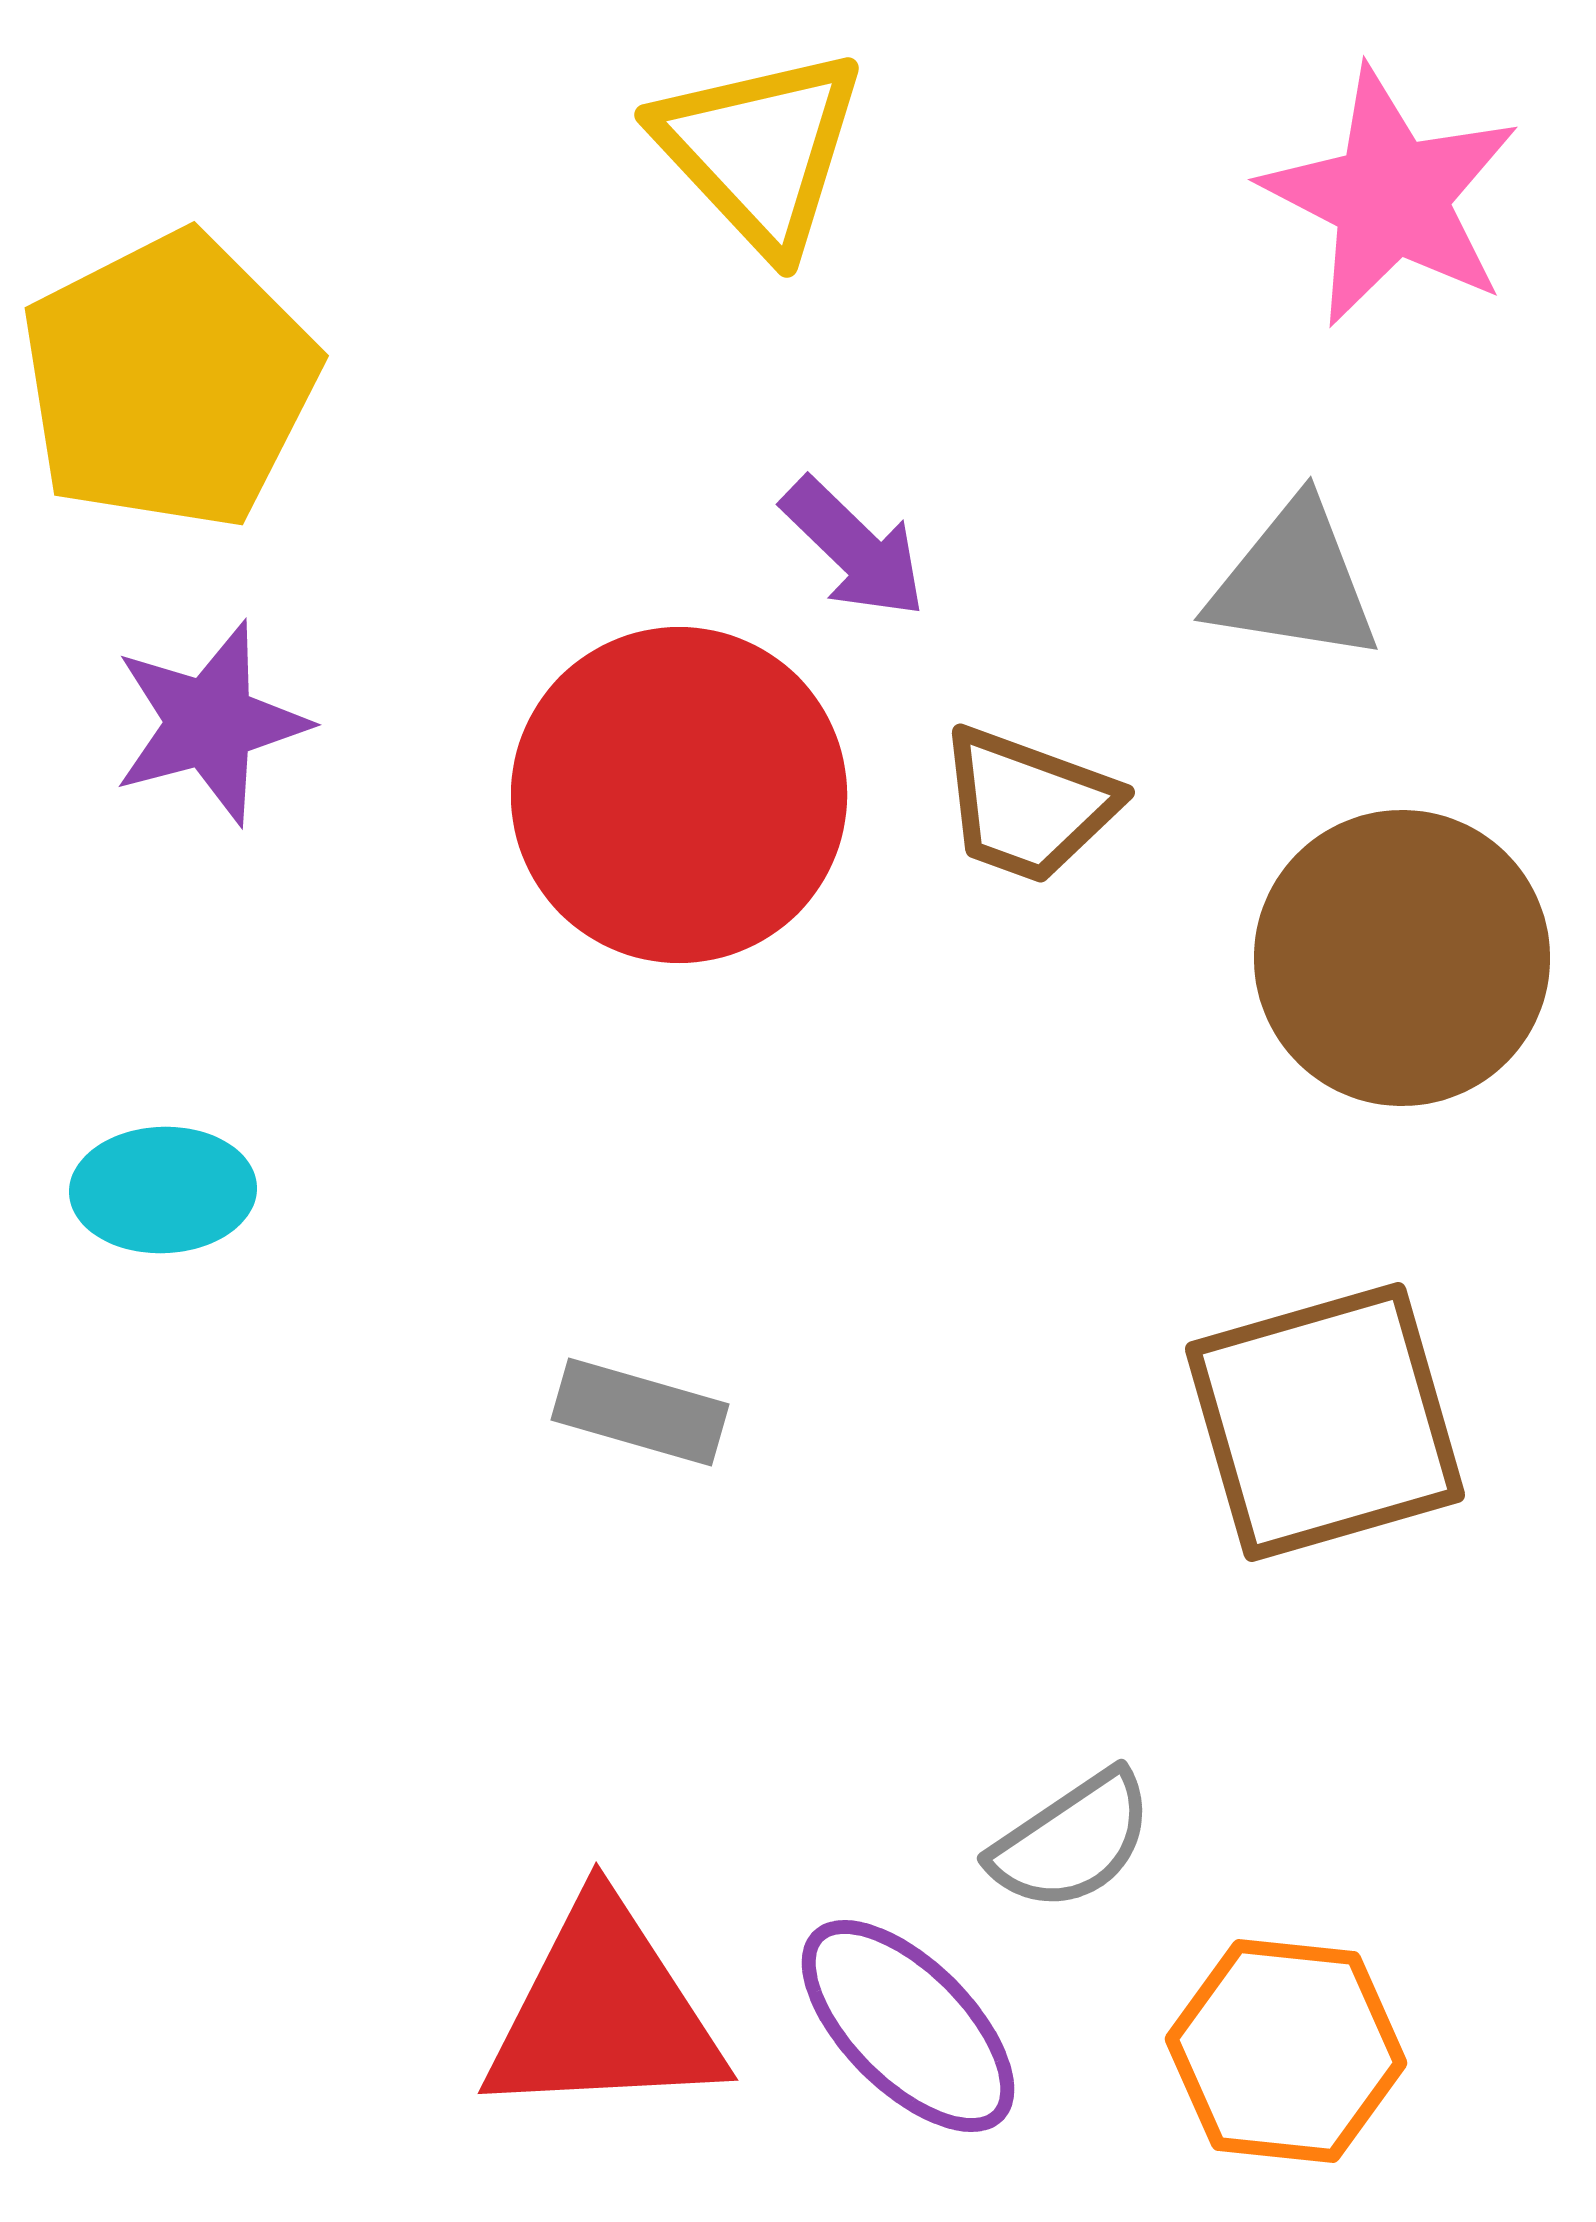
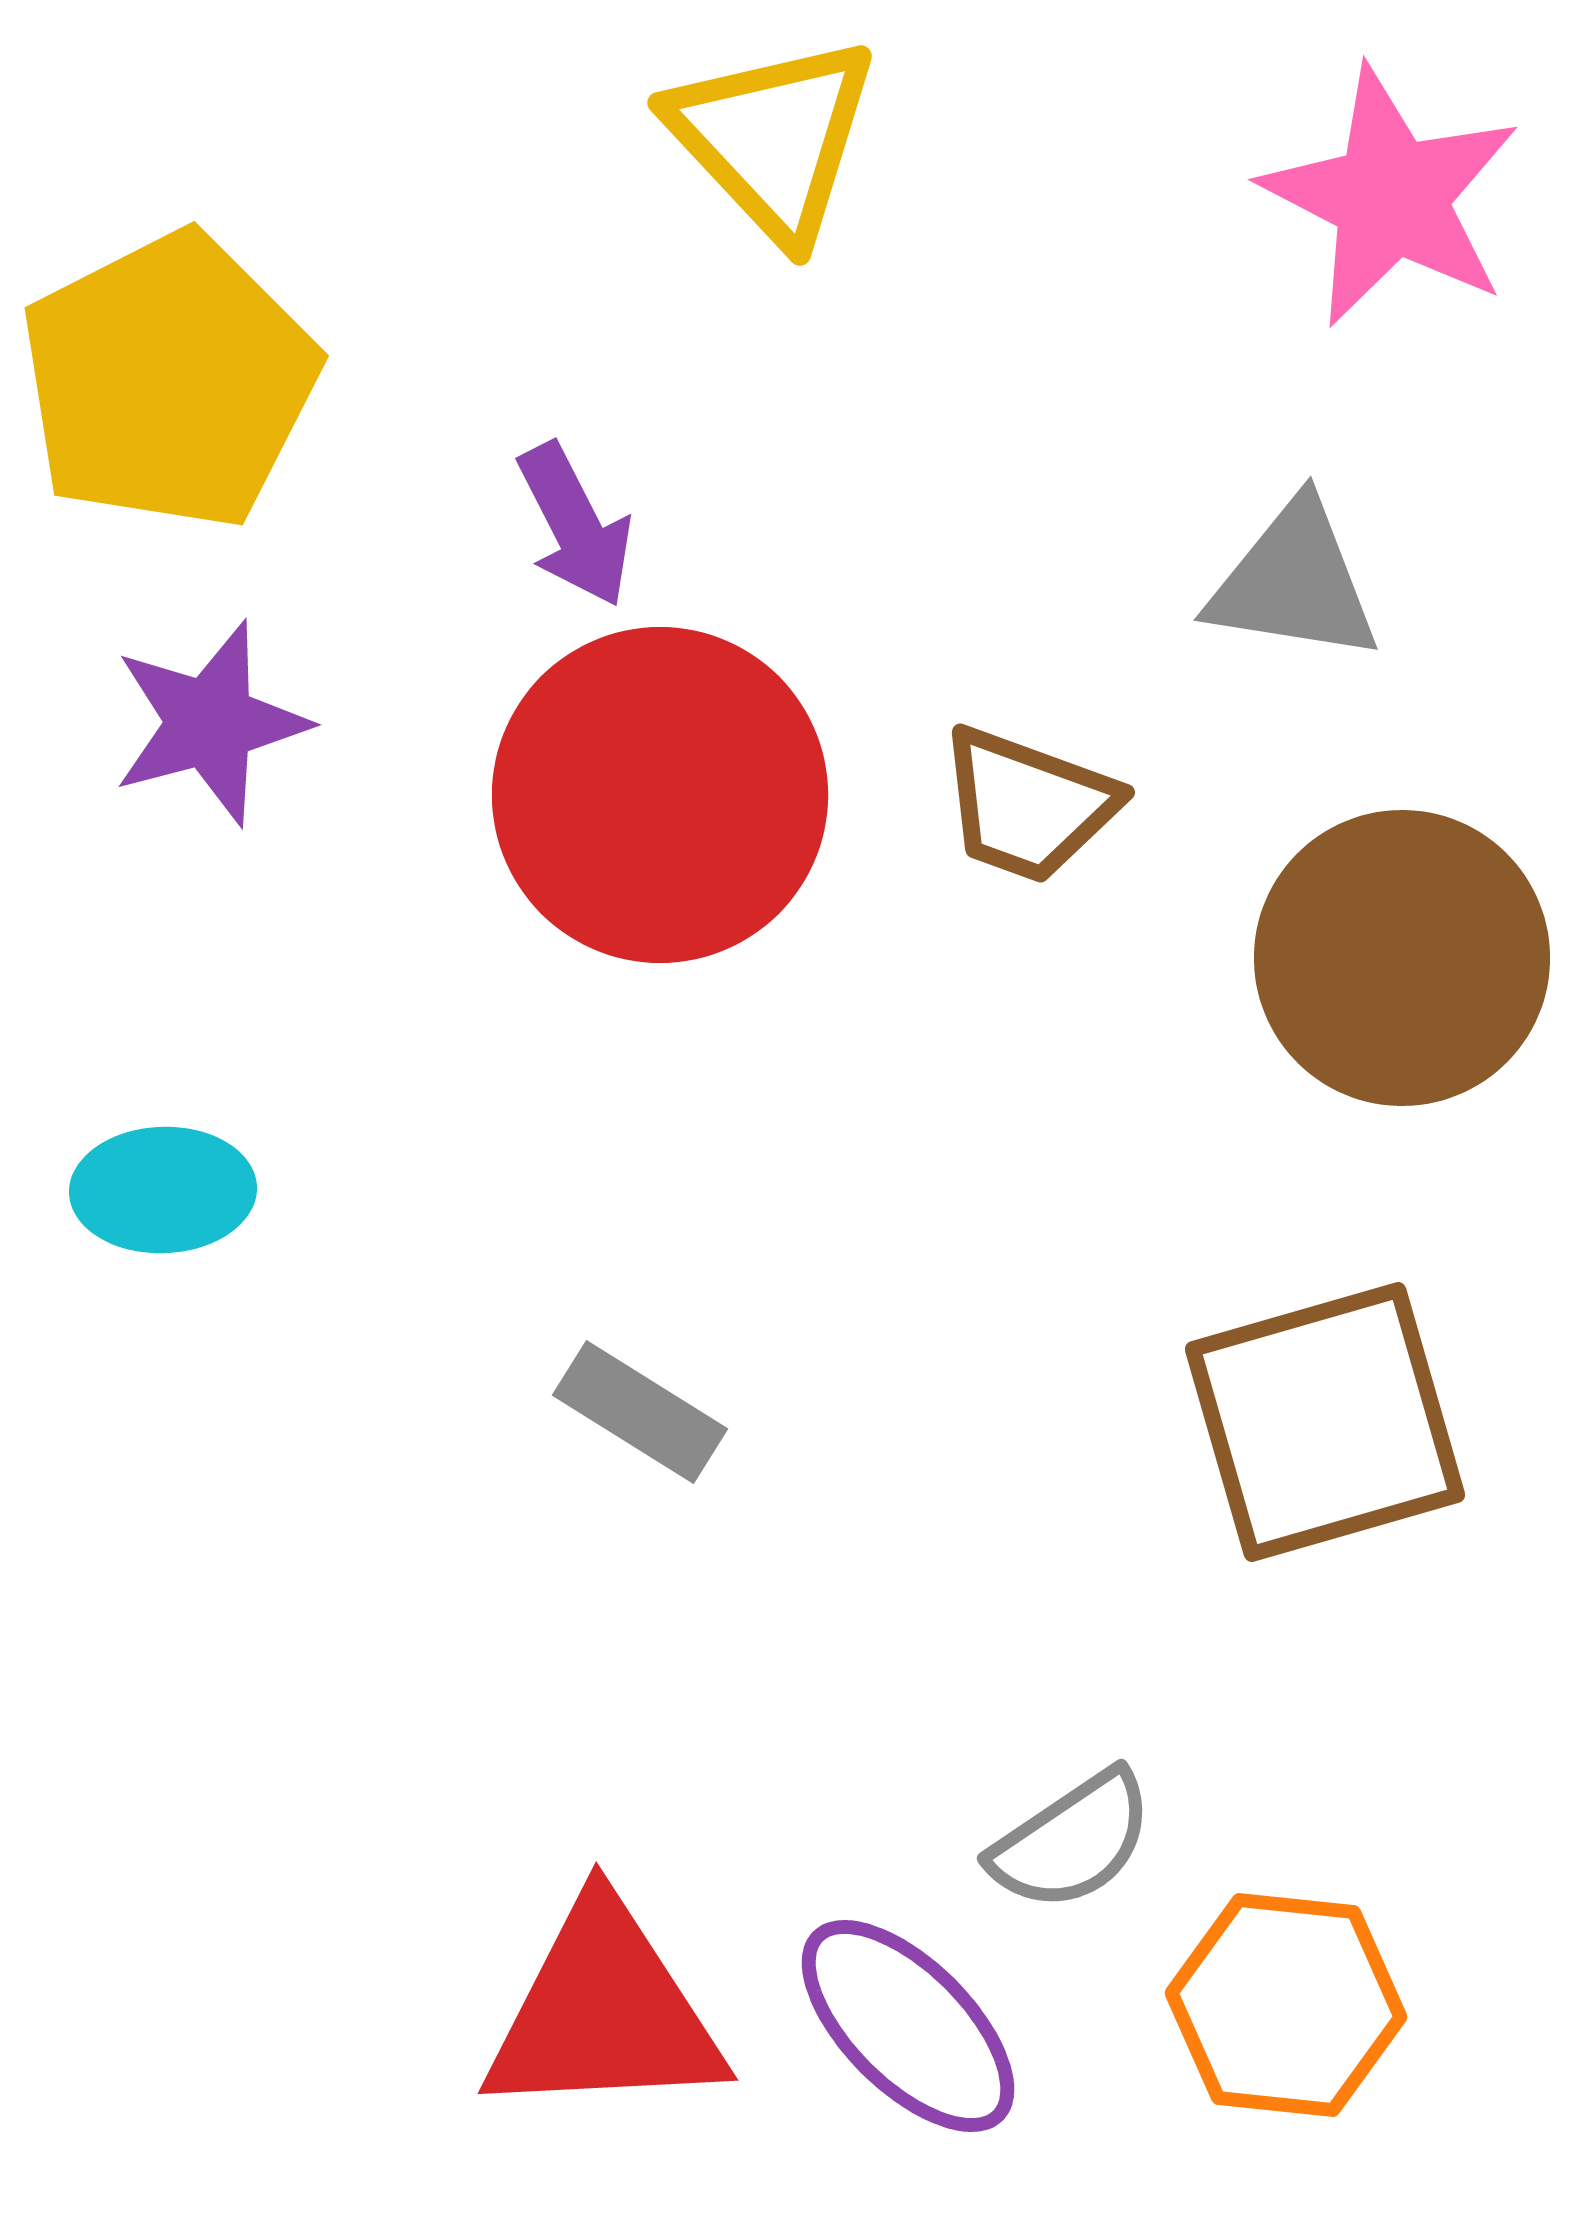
yellow triangle: moved 13 px right, 12 px up
purple arrow: moved 279 px left, 23 px up; rotated 19 degrees clockwise
red circle: moved 19 px left
gray rectangle: rotated 16 degrees clockwise
orange hexagon: moved 46 px up
